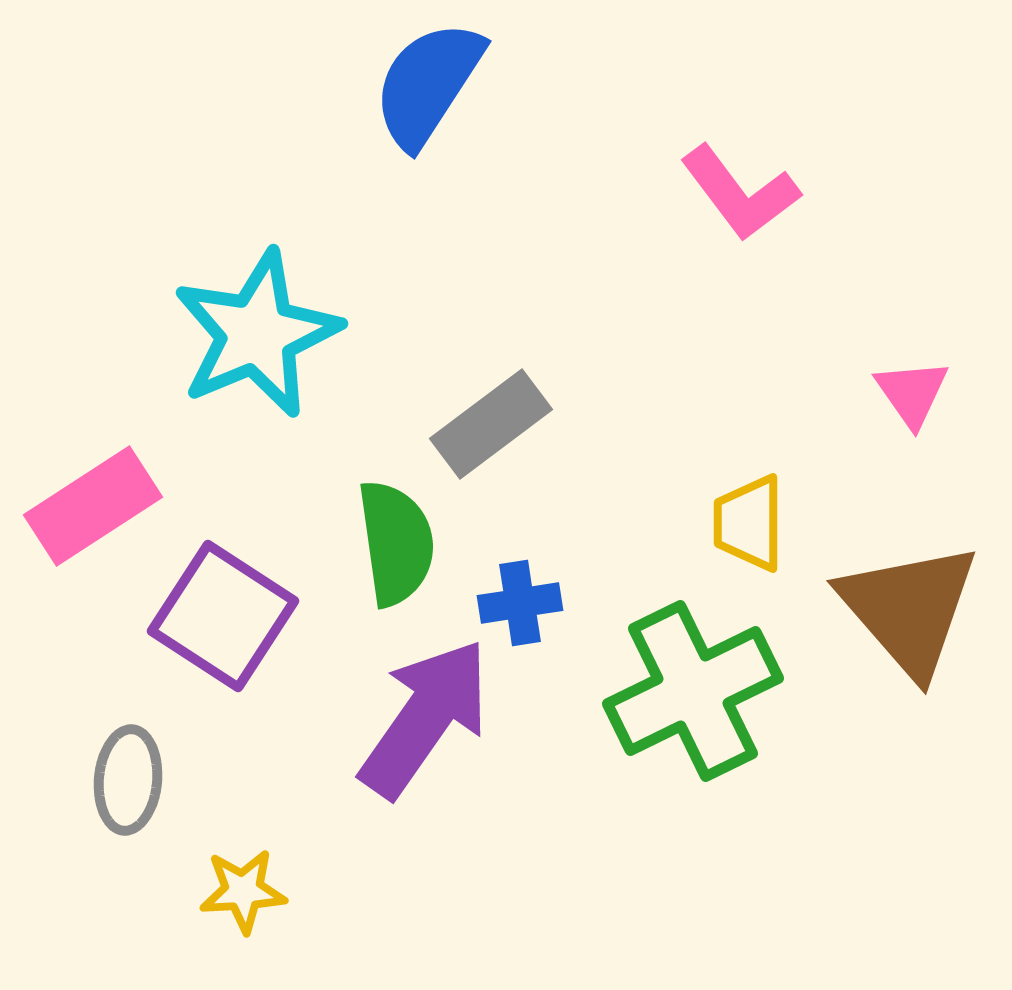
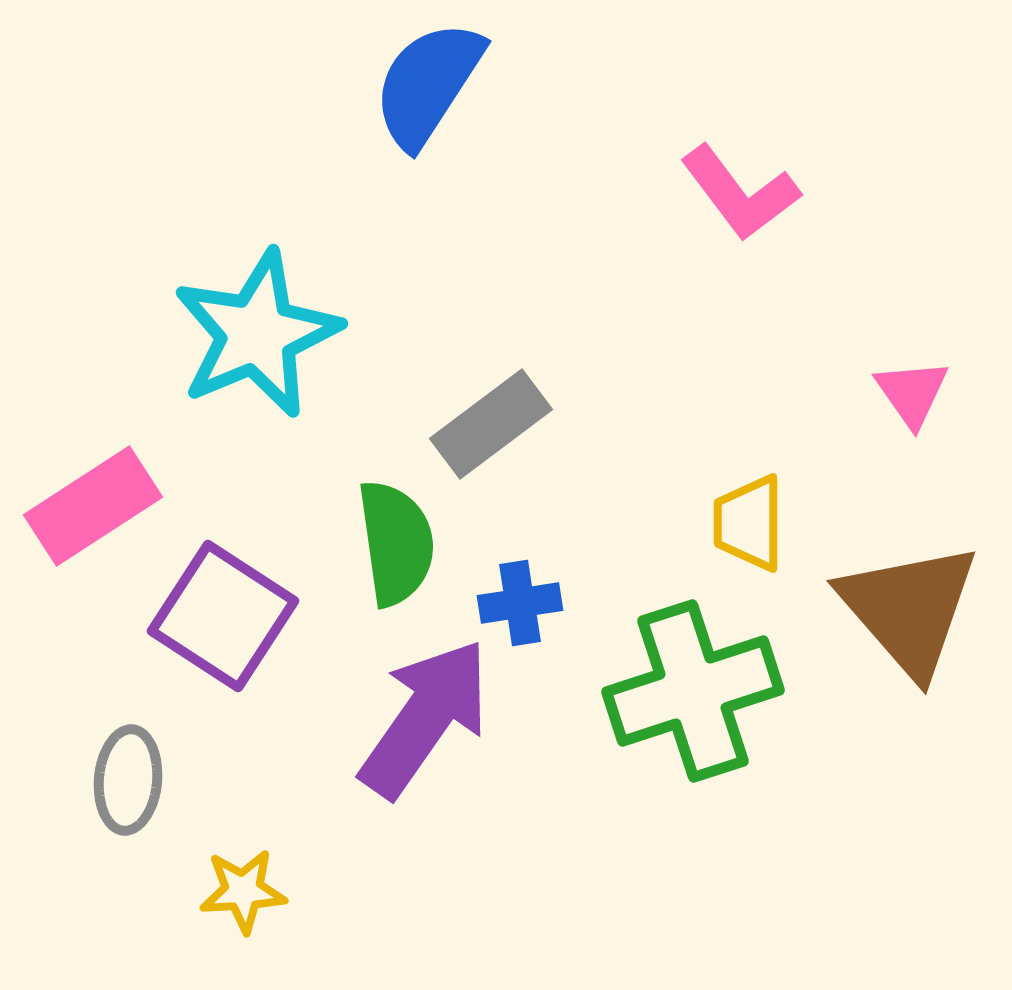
green cross: rotated 8 degrees clockwise
